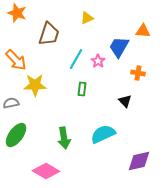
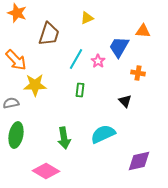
green rectangle: moved 2 px left, 1 px down
green ellipse: rotated 25 degrees counterclockwise
